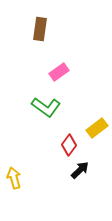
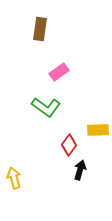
yellow rectangle: moved 1 px right, 2 px down; rotated 35 degrees clockwise
black arrow: rotated 30 degrees counterclockwise
